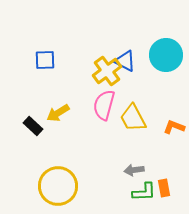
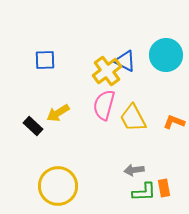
orange L-shape: moved 5 px up
